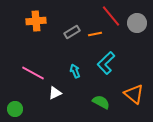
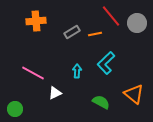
cyan arrow: moved 2 px right; rotated 24 degrees clockwise
